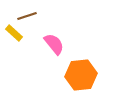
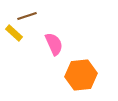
pink semicircle: rotated 15 degrees clockwise
